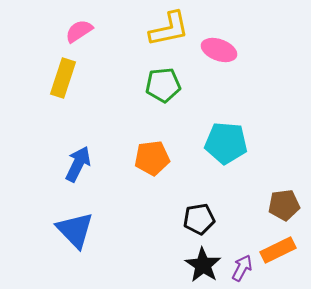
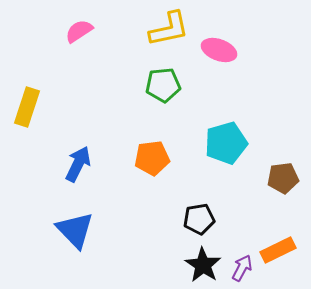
yellow rectangle: moved 36 px left, 29 px down
cyan pentagon: rotated 21 degrees counterclockwise
brown pentagon: moved 1 px left, 27 px up
